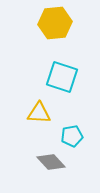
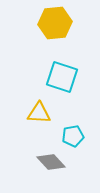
cyan pentagon: moved 1 px right
